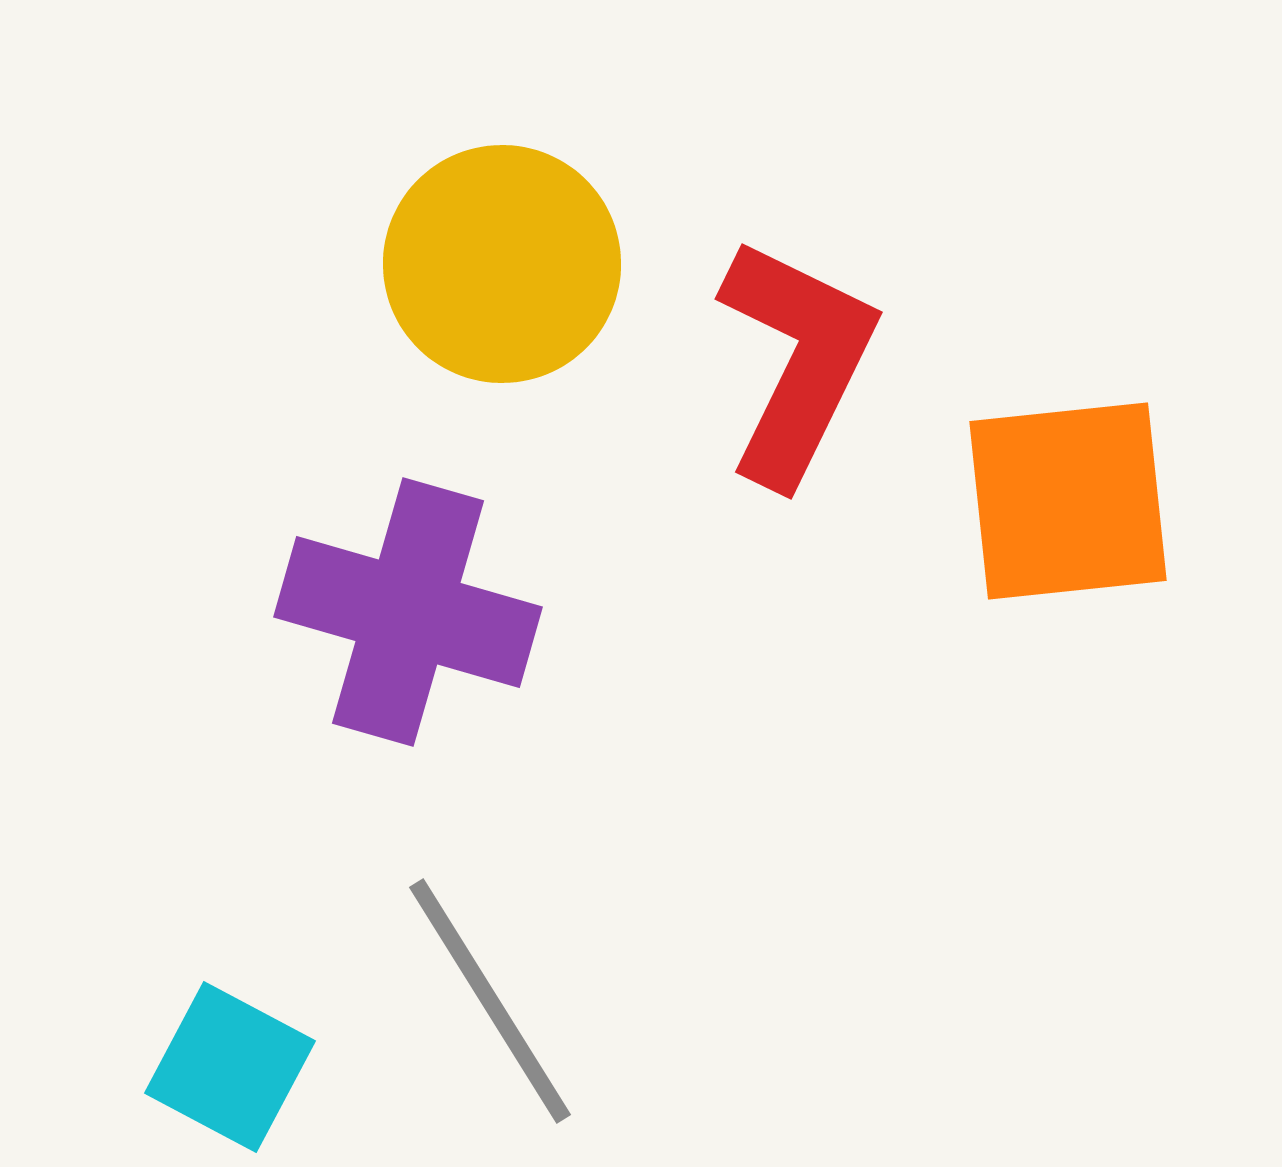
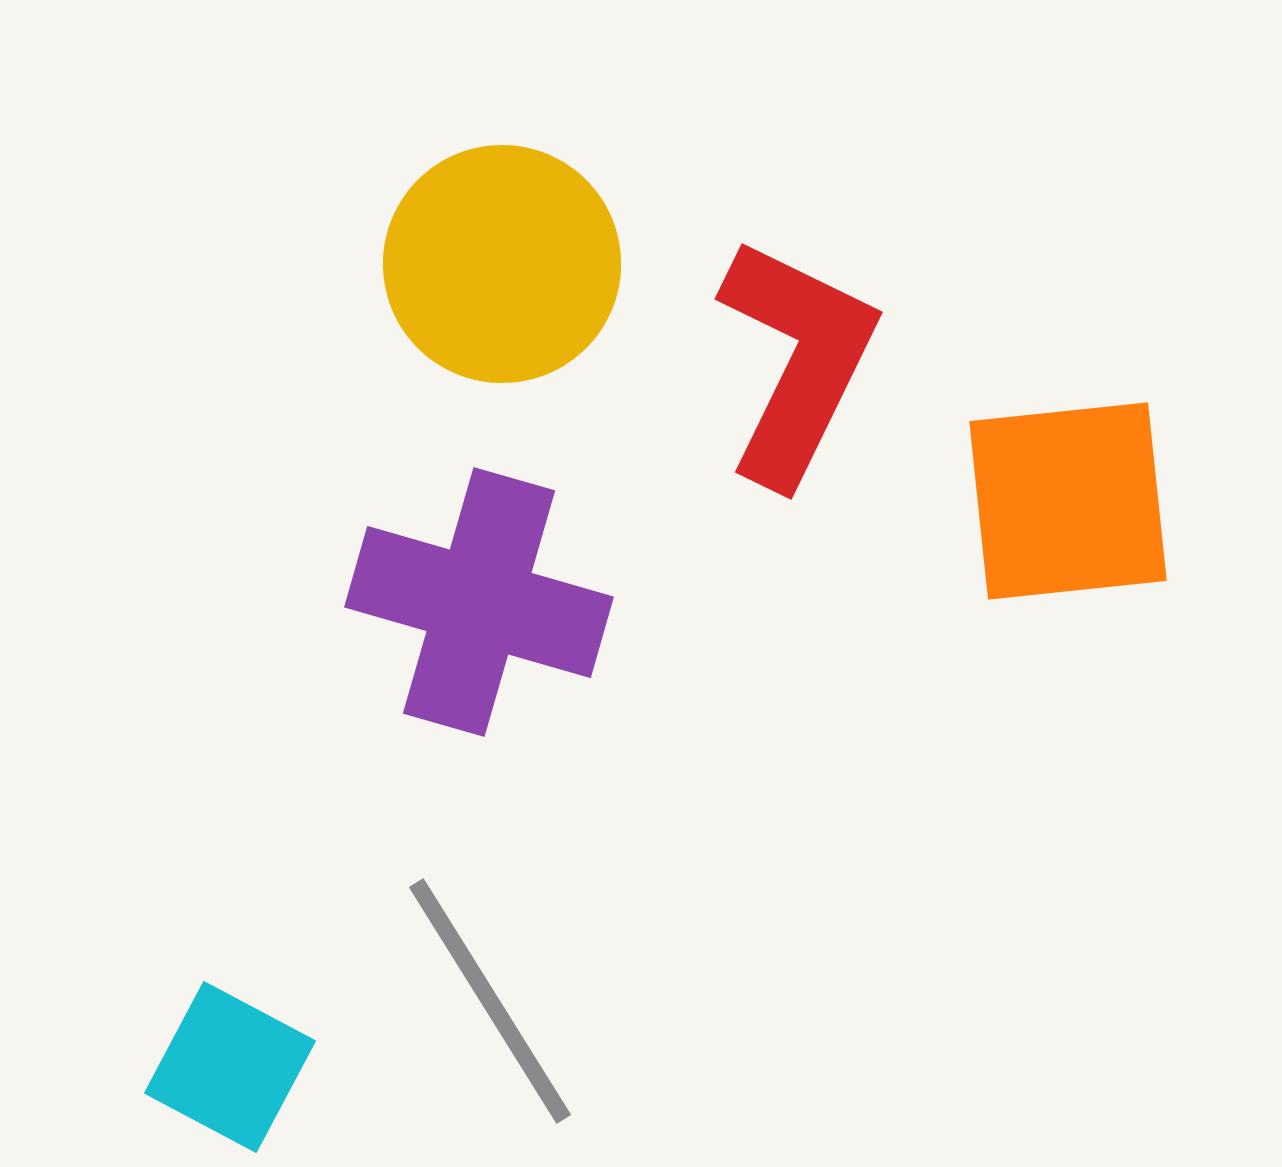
purple cross: moved 71 px right, 10 px up
